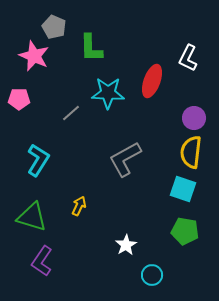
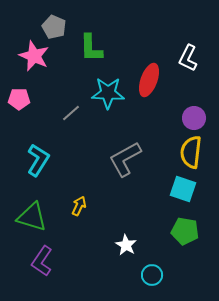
red ellipse: moved 3 px left, 1 px up
white star: rotated 10 degrees counterclockwise
